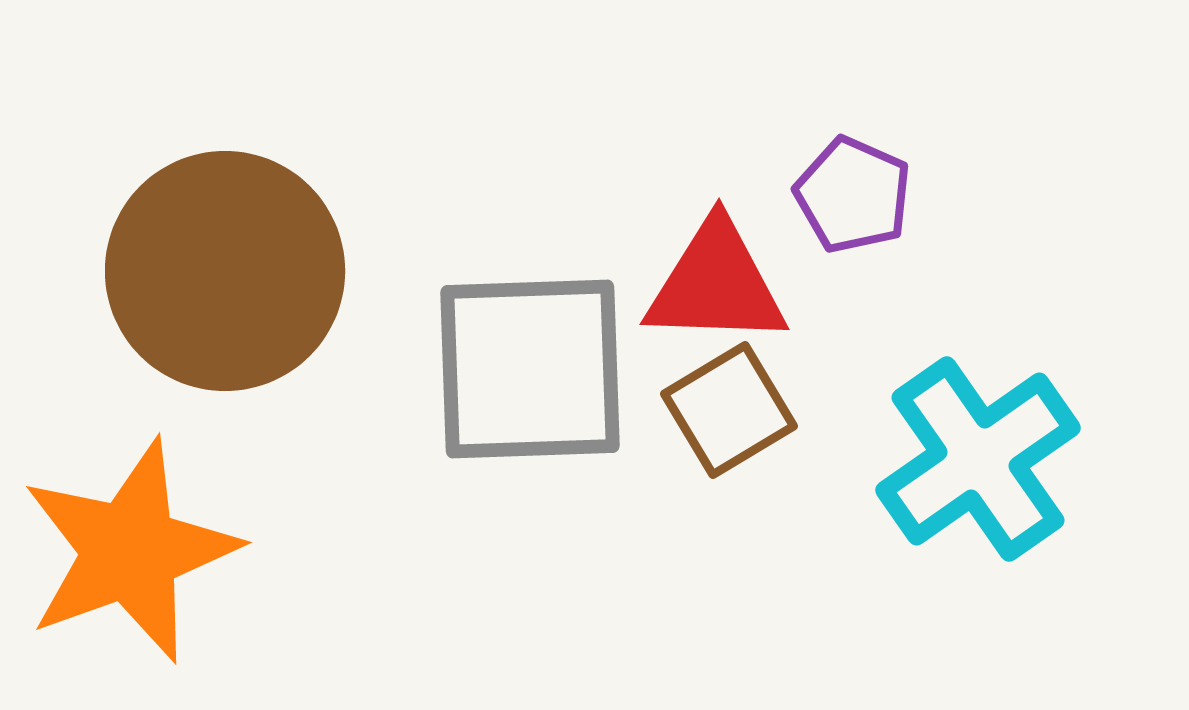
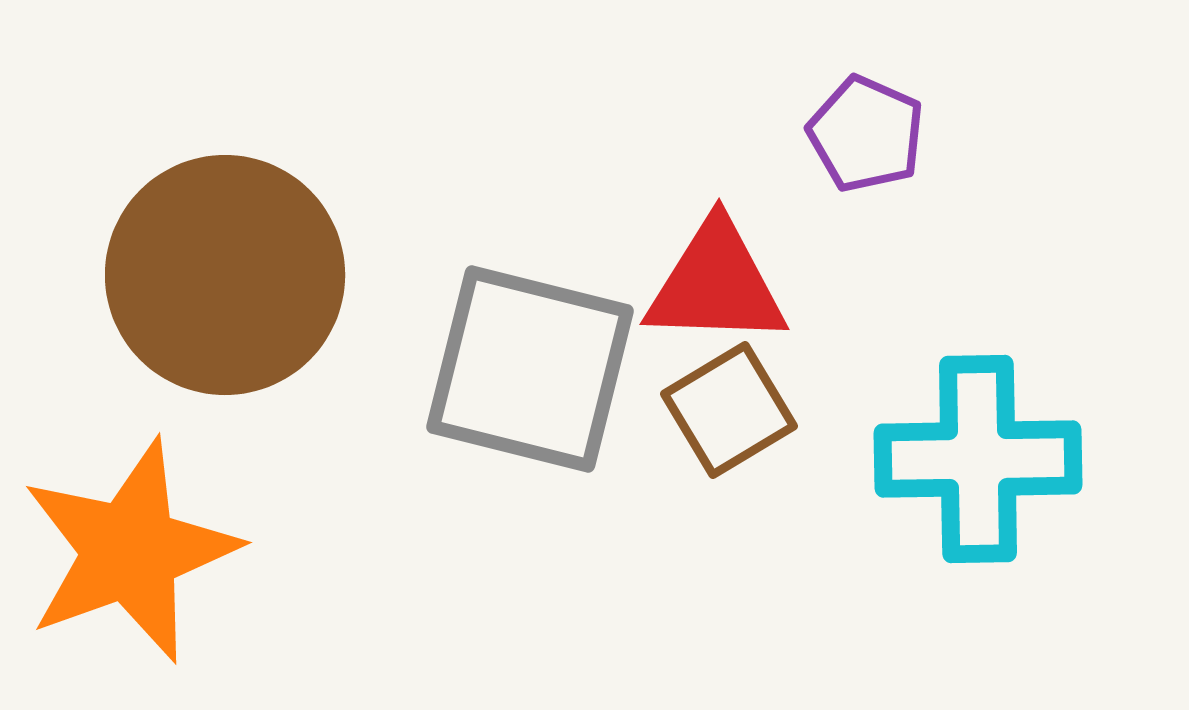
purple pentagon: moved 13 px right, 61 px up
brown circle: moved 4 px down
gray square: rotated 16 degrees clockwise
cyan cross: rotated 34 degrees clockwise
